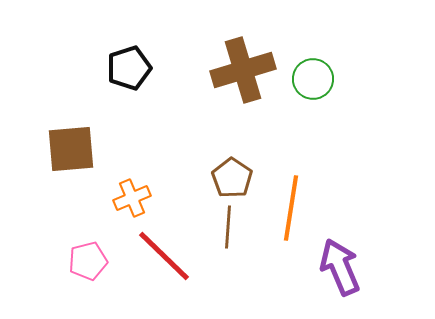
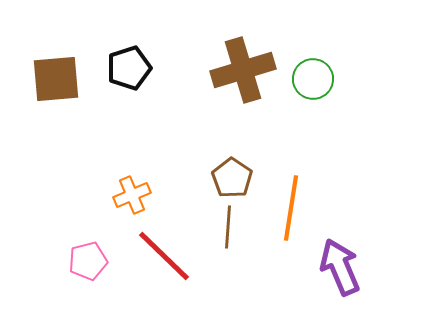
brown square: moved 15 px left, 70 px up
orange cross: moved 3 px up
